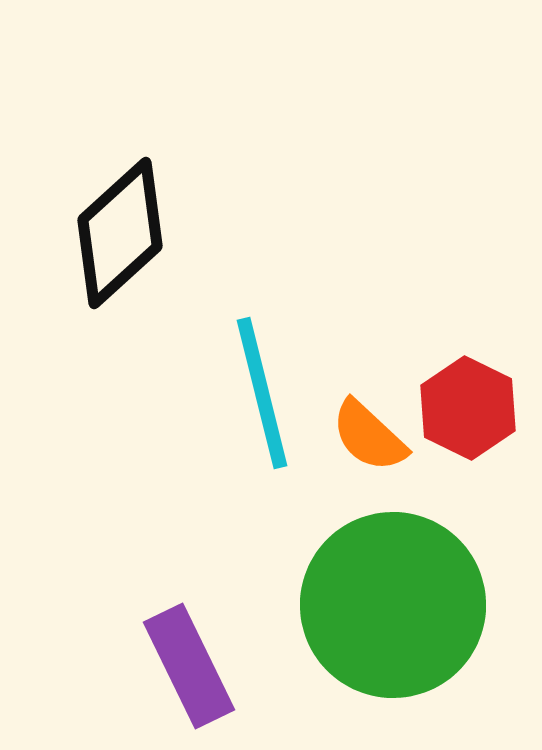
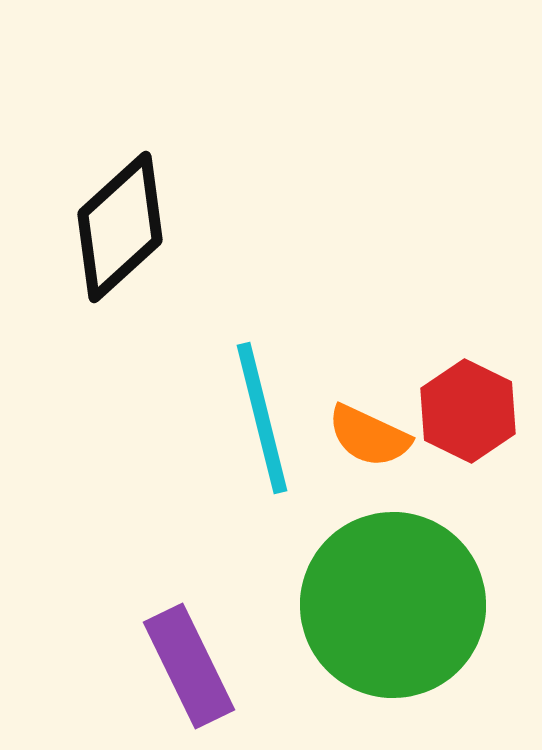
black diamond: moved 6 px up
cyan line: moved 25 px down
red hexagon: moved 3 px down
orange semicircle: rotated 18 degrees counterclockwise
